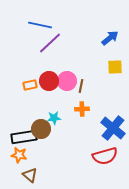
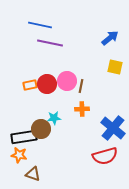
purple line: rotated 55 degrees clockwise
yellow square: rotated 14 degrees clockwise
red circle: moved 2 px left, 3 px down
brown triangle: moved 3 px right, 1 px up; rotated 21 degrees counterclockwise
